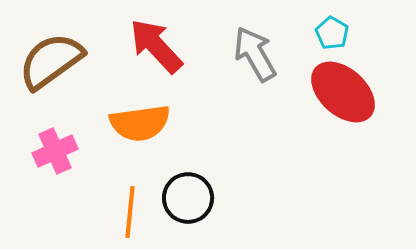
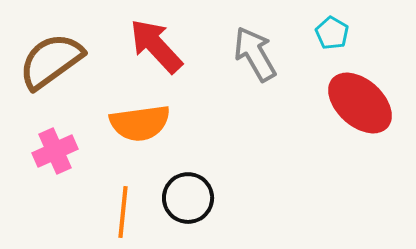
red ellipse: moved 17 px right, 11 px down
orange line: moved 7 px left
